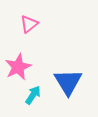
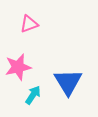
pink triangle: rotated 18 degrees clockwise
pink star: rotated 12 degrees clockwise
